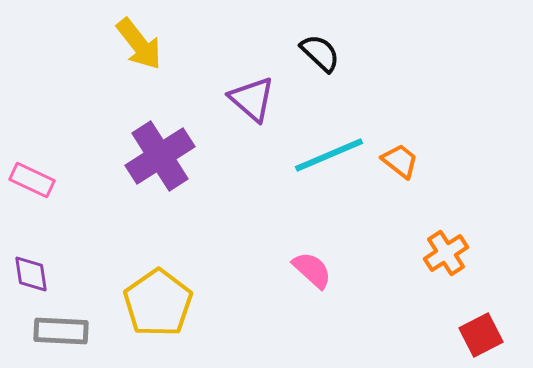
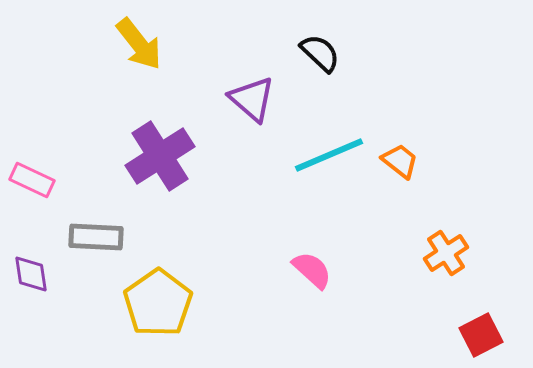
gray rectangle: moved 35 px right, 94 px up
